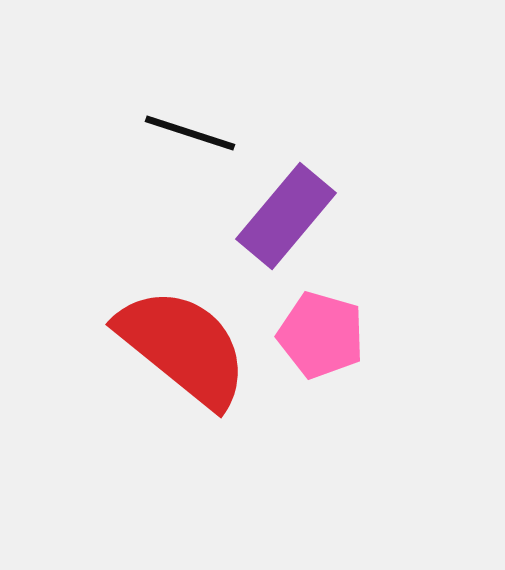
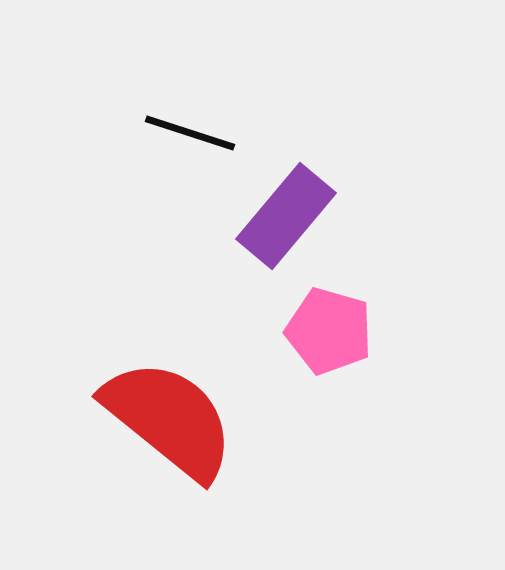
pink pentagon: moved 8 px right, 4 px up
red semicircle: moved 14 px left, 72 px down
